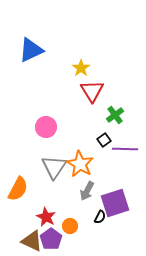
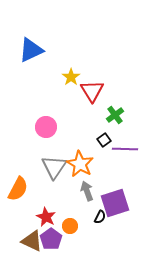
yellow star: moved 10 px left, 9 px down
gray arrow: rotated 132 degrees clockwise
